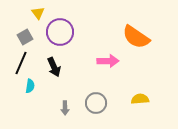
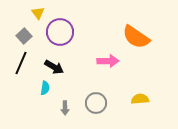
gray square: moved 1 px left, 1 px up; rotated 14 degrees counterclockwise
black arrow: rotated 36 degrees counterclockwise
cyan semicircle: moved 15 px right, 2 px down
